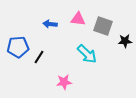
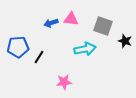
pink triangle: moved 7 px left
blue arrow: moved 1 px right, 1 px up; rotated 24 degrees counterclockwise
black star: rotated 24 degrees clockwise
cyan arrow: moved 2 px left, 5 px up; rotated 55 degrees counterclockwise
